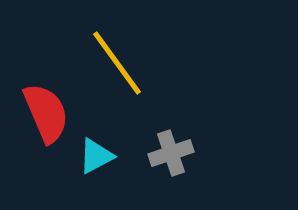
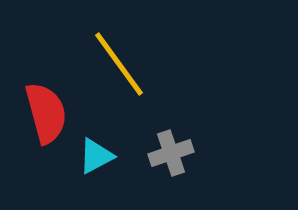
yellow line: moved 2 px right, 1 px down
red semicircle: rotated 8 degrees clockwise
